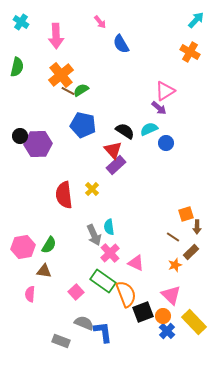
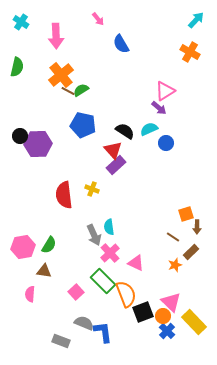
pink arrow at (100, 22): moved 2 px left, 3 px up
yellow cross at (92, 189): rotated 24 degrees counterclockwise
green rectangle at (103, 281): rotated 10 degrees clockwise
pink triangle at (171, 295): moved 7 px down
